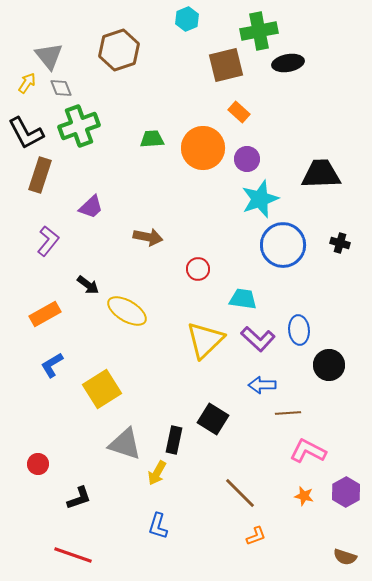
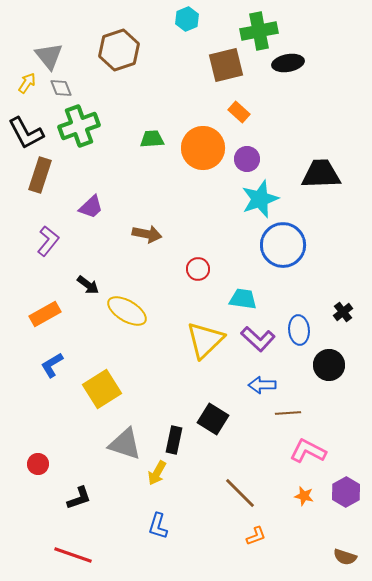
brown arrow at (148, 237): moved 1 px left, 3 px up
black cross at (340, 243): moved 3 px right, 69 px down; rotated 36 degrees clockwise
